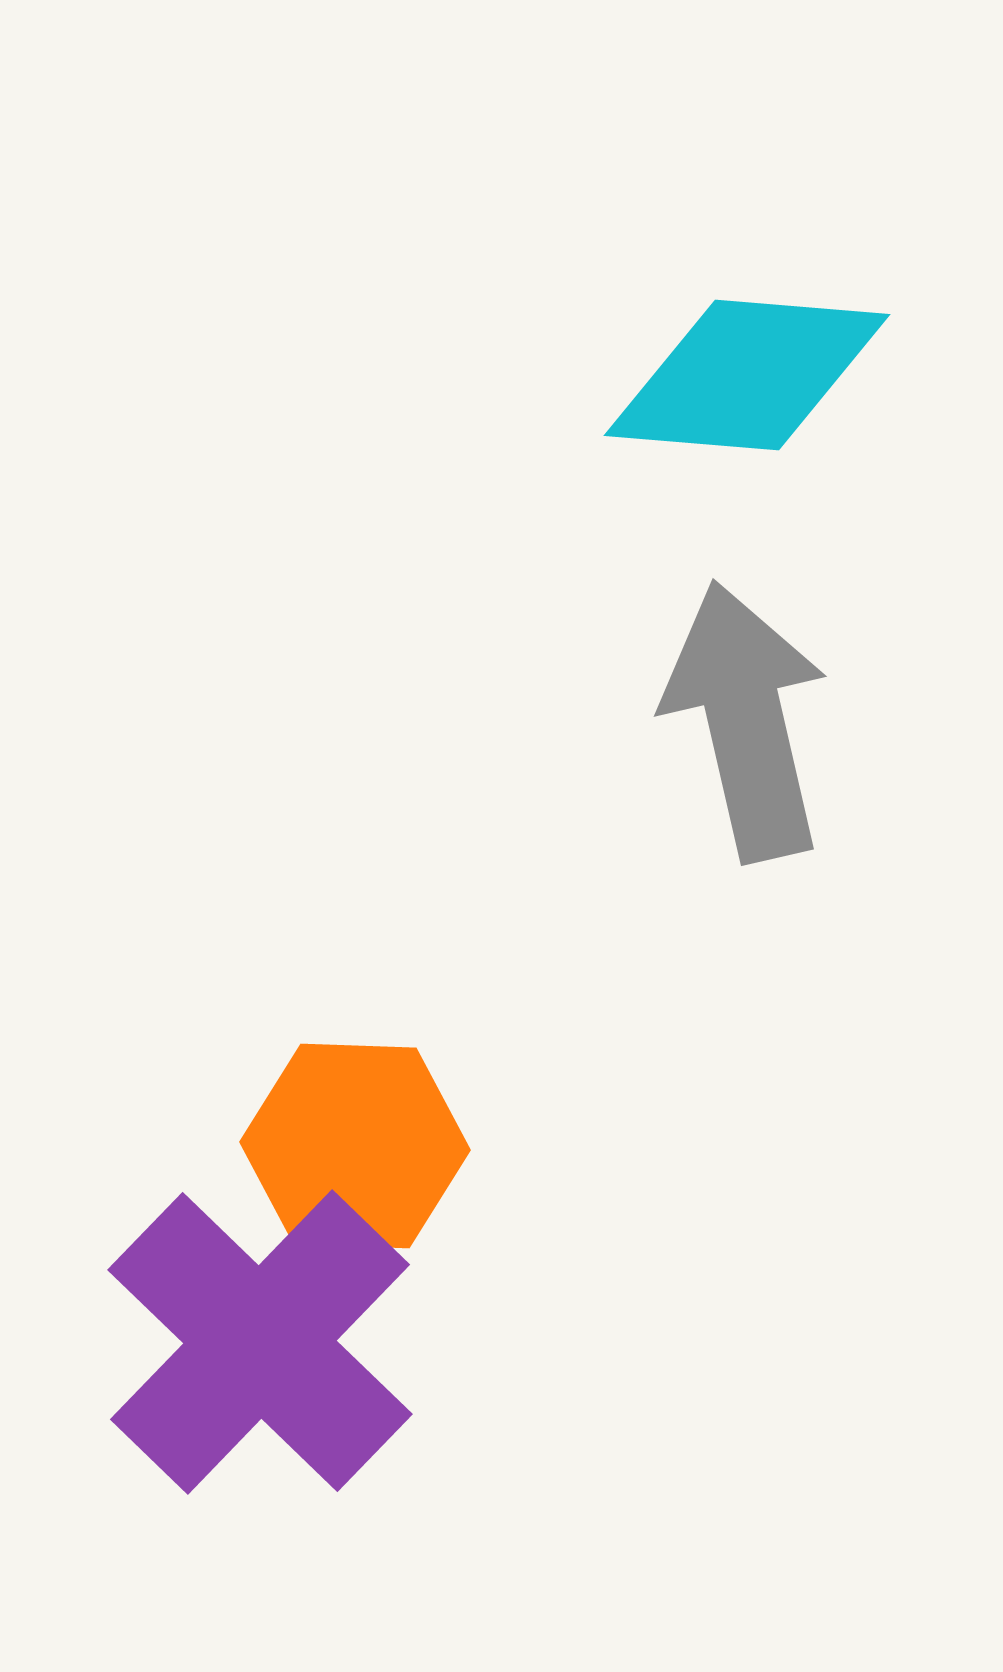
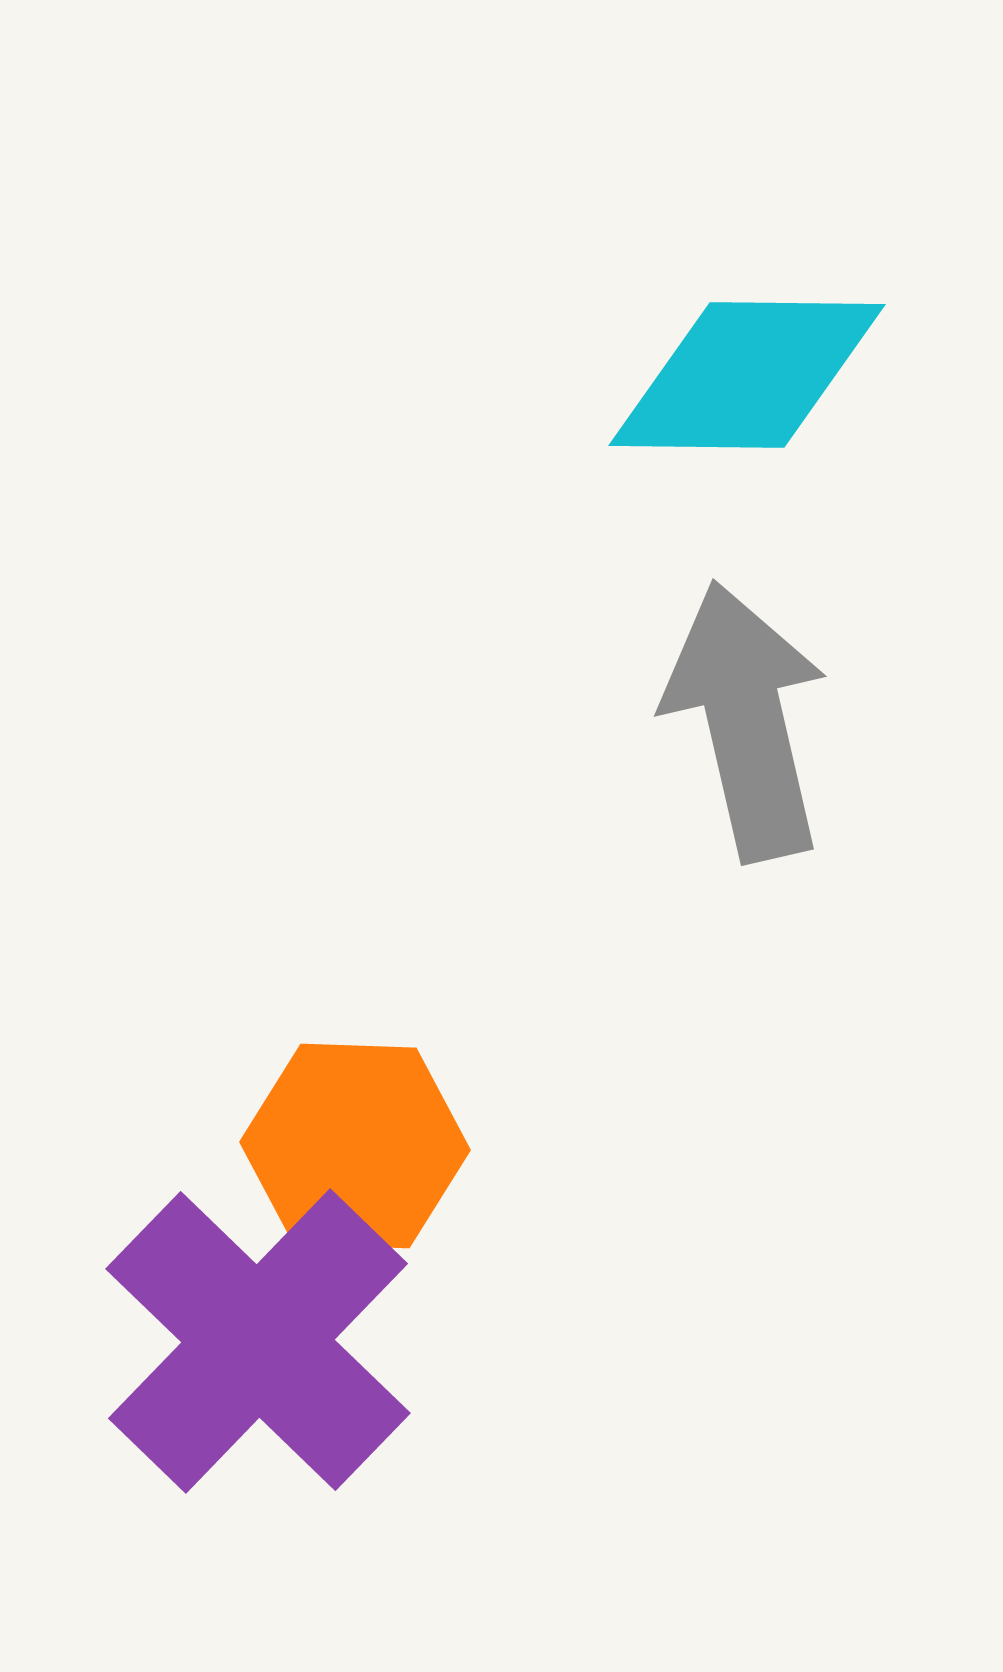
cyan diamond: rotated 4 degrees counterclockwise
purple cross: moved 2 px left, 1 px up
